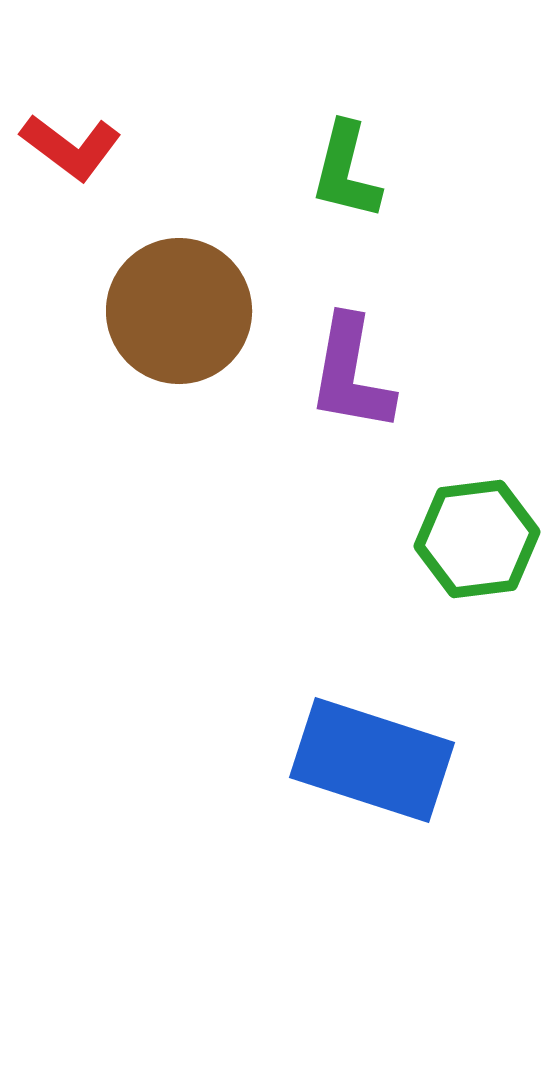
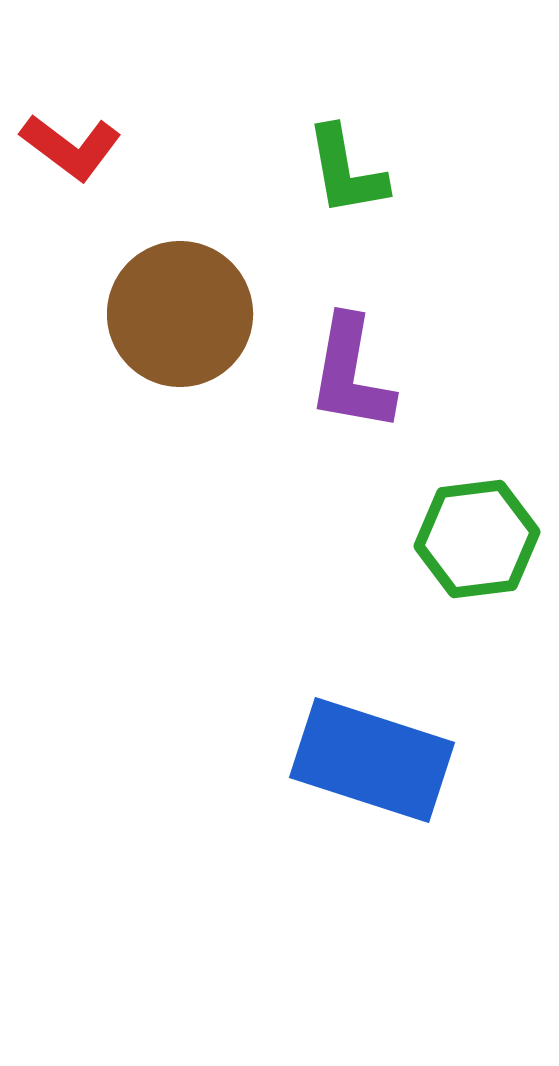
green L-shape: rotated 24 degrees counterclockwise
brown circle: moved 1 px right, 3 px down
